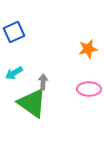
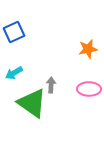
gray arrow: moved 8 px right, 3 px down
